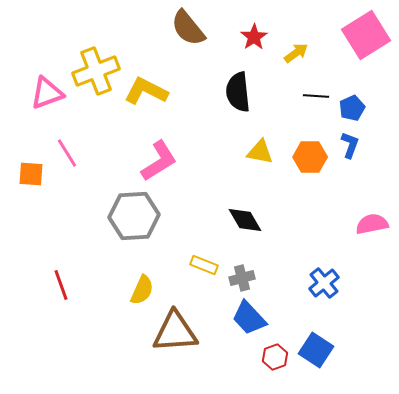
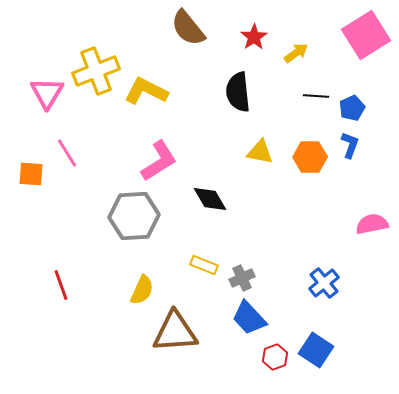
pink triangle: rotated 39 degrees counterclockwise
black diamond: moved 35 px left, 21 px up
gray cross: rotated 10 degrees counterclockwise
